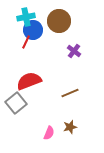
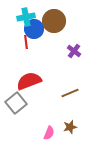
brown circle: moved 5 px left
blue circle: moved 1 px right, 1 px up
red line: rotated 32 degrees counterclockwise
